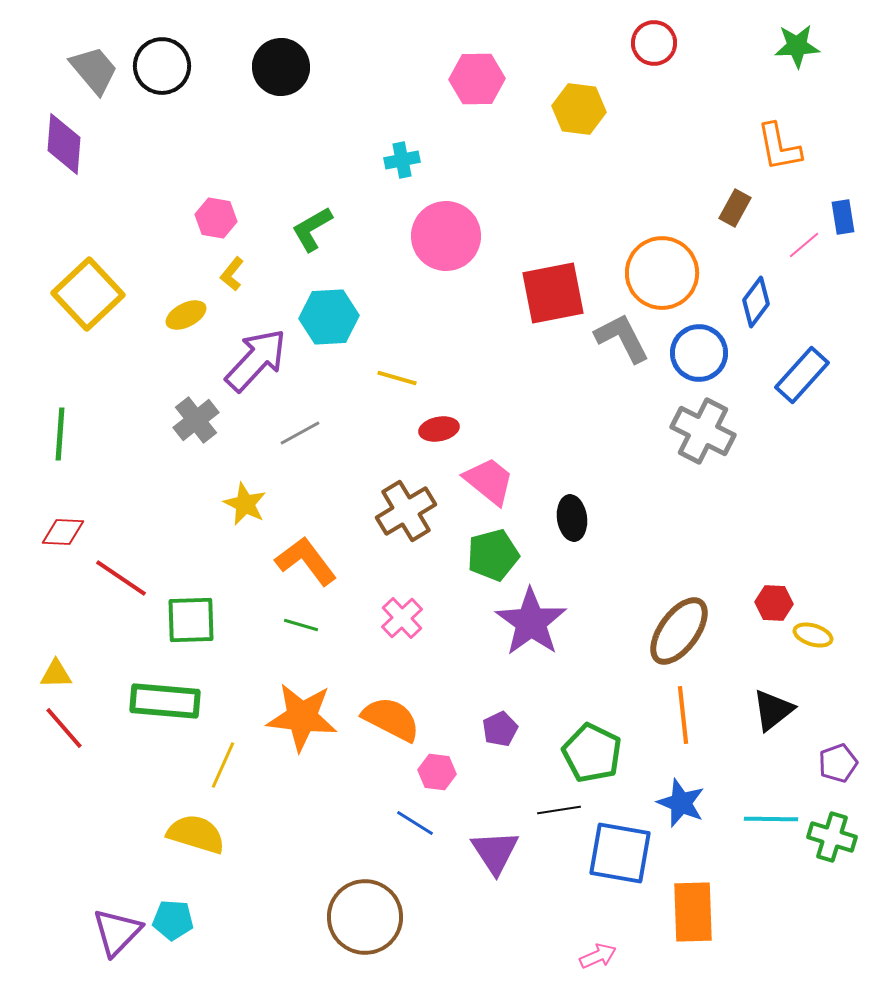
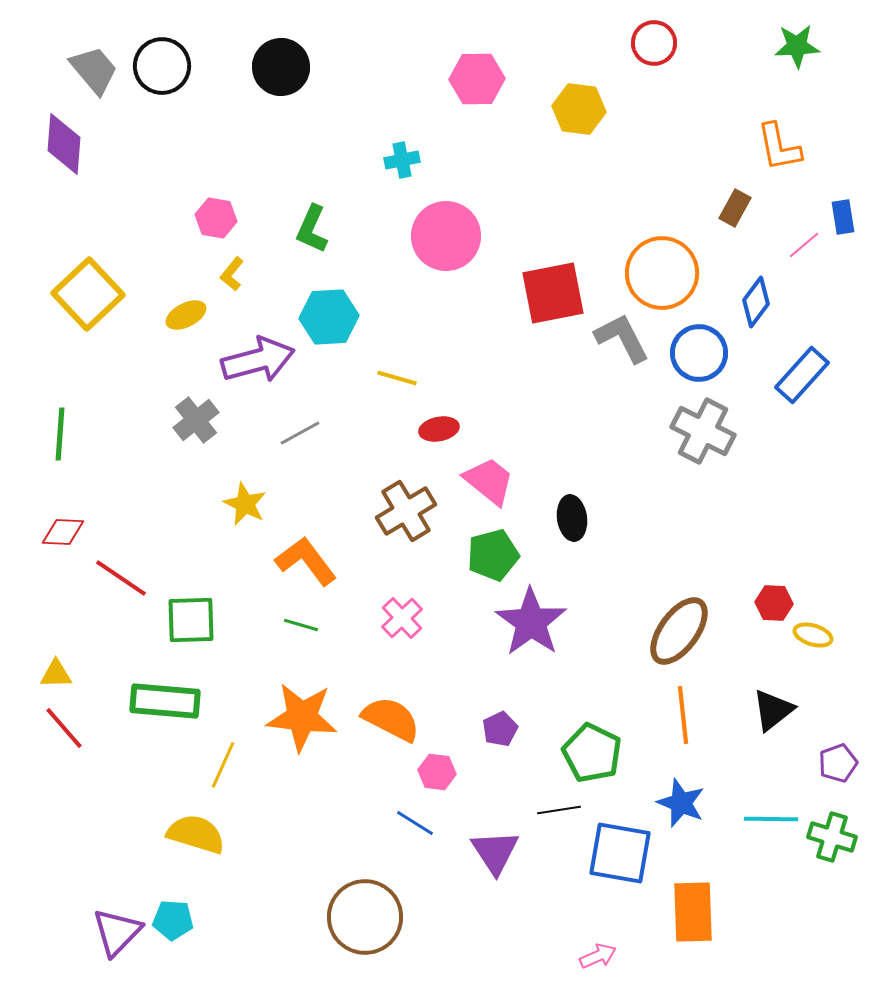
green L-shape at (312, 229): rotated 36 degrees counterclockwise
purple arrow at (256, 360): moved 2 px right; rotated 32 degrees clockwise
